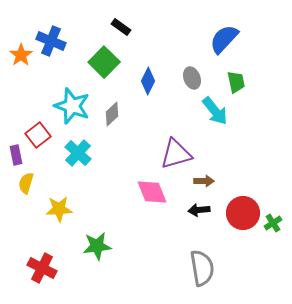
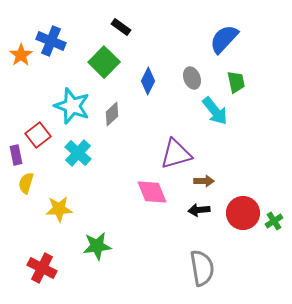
green cross: moved 1 px right, 2 px up
